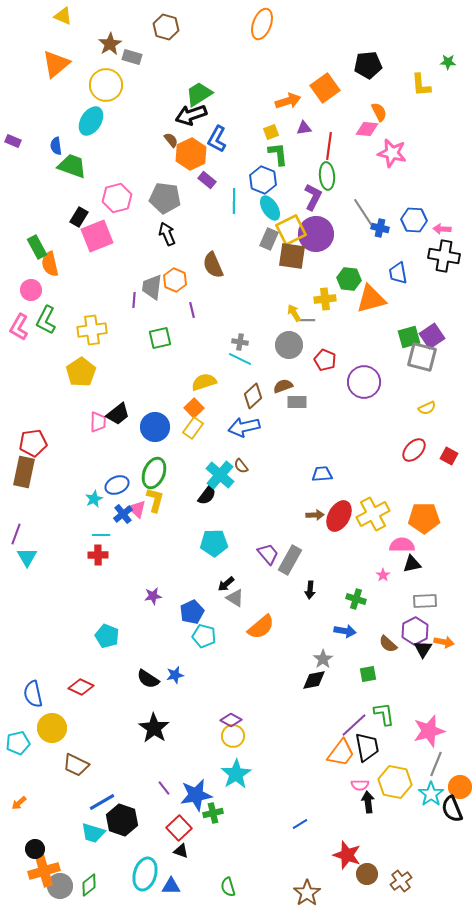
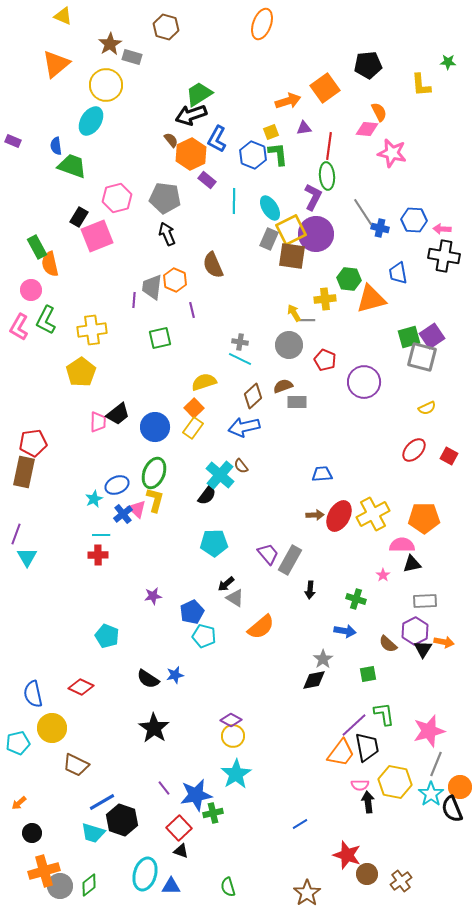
blue hexagon at (263, 180): moved 10 px left, 25 px up
black circle at (35, 849): moved 3 px left, 16 px up
